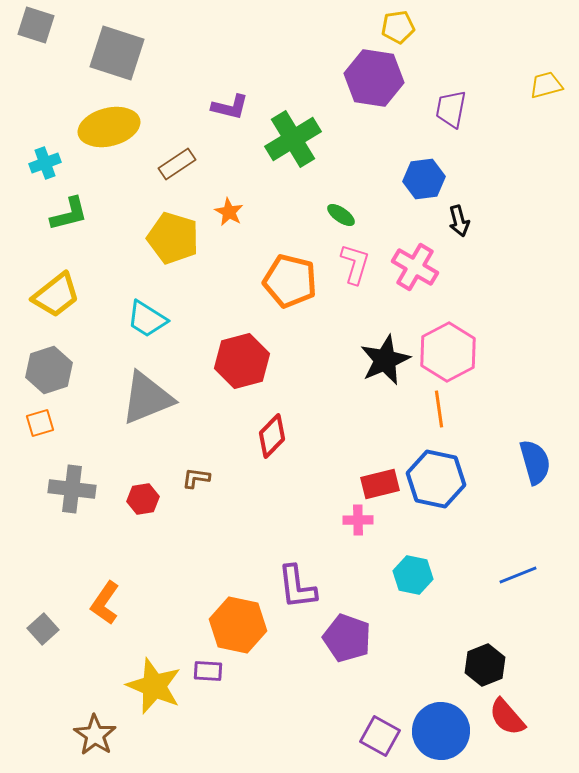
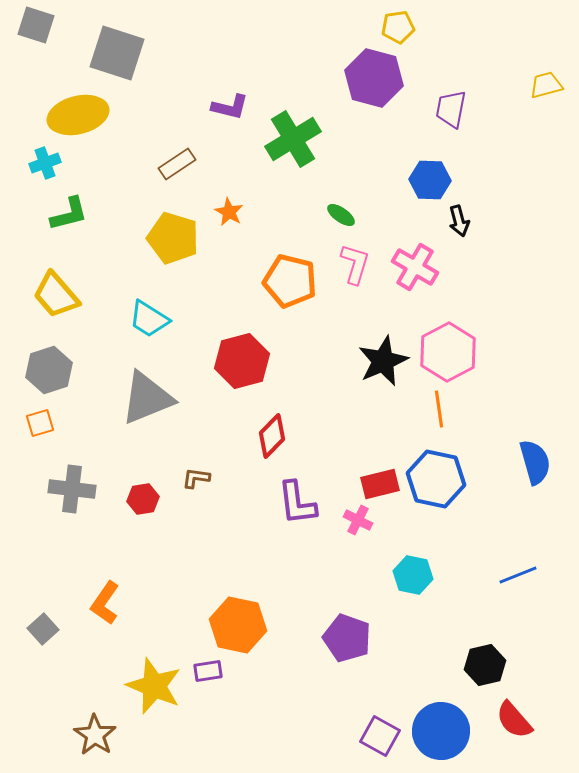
purple hexagon at (374, 78): rotated 6 degrees clockwise
yellow ellipse at (109, 127): moved 31 px left, 12 px up
blue hexagon at (424, 179): moved 6 px right, 1 px down; rotated 9 degrees clockwise
yellow trapezoid at (56, 295): rotated 87 degrees clockwise
cyan trapezoid at (147, 319): moved 2 px right
black star at (385, 360): moved 2 px left, 1 px down
pink cross at (358, 520): rotated 28 degrees clockwise
purple L-shape at (297, 587): moved 84 px up
black hexagon at (485, 665): rotated 9 degrees clockwise
purple rectangle at (208, 671): rotated 12 degrees counterclockwise
red semicircle at (507, 717): moved 7 px right, 3 px down
